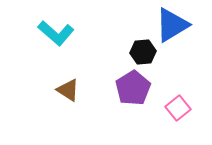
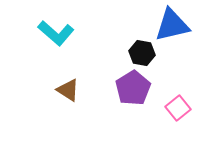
blue triangle: rotated 18 degrees clockwise
black hexagon: moved 1 px left, 1 px down; rotated 15 degrees clockwise
